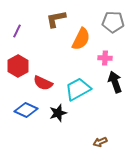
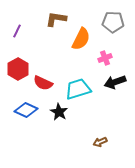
brown L-shape: rotated 20 degrees clockwise
pink cross: rotated 24 degrees counterclockwise
red hexagon: moved 3 px down
black arrow: rotated 90 degrees counterclockwise
cyan trapezoid: rotated 12 degrees clockwise
black star: moved 1 px right, 1 px up; rotated 24 degrees counterclockwise
